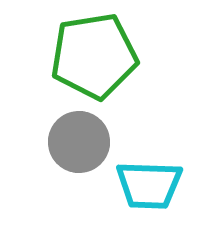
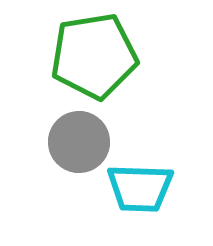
cyan trapezoid: moved 9 px left, 3 px down
